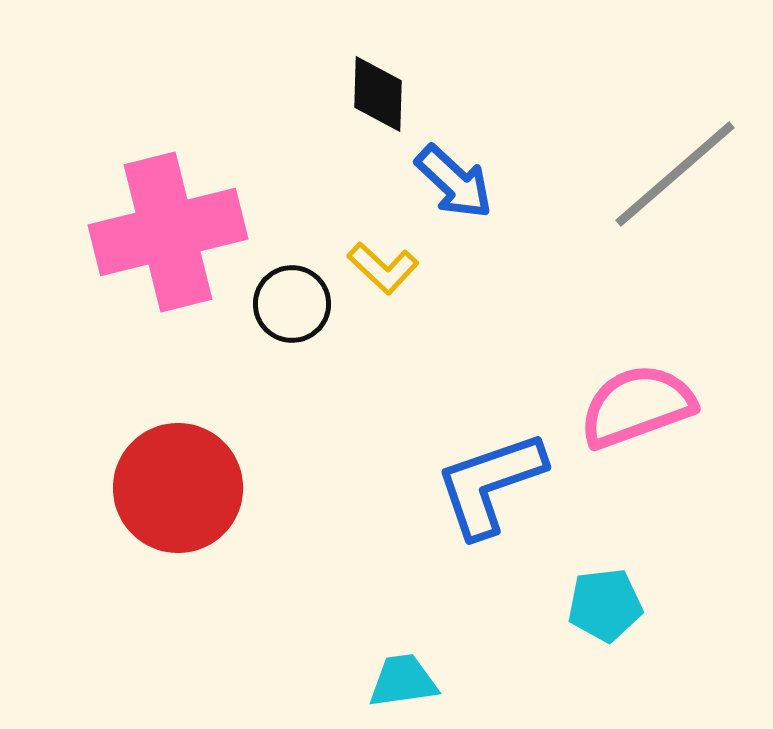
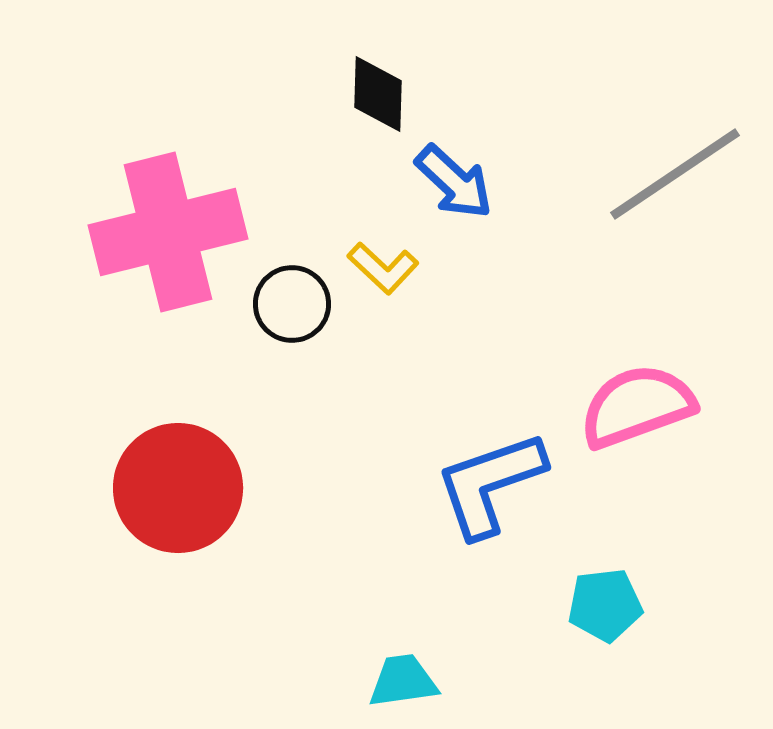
gray line: rotated 7 degrees clockwise
